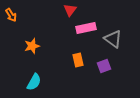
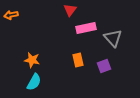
orange arrow: rotated 112 degrees clockwise
gray triangle: moved 1 px up; rotated 12 degrees clockwise
orange star: moved 14 px down; rotated 28 degrees clockwise
